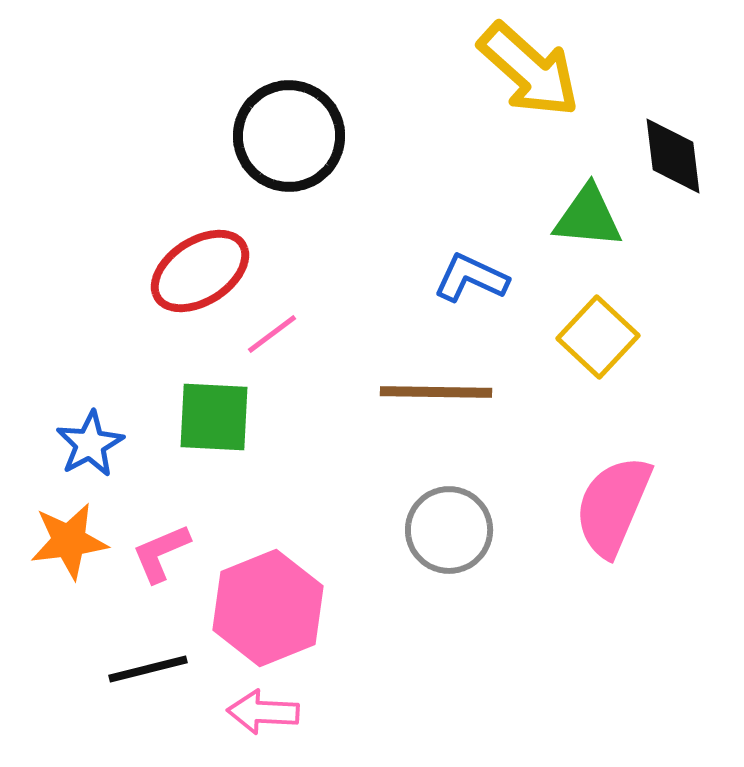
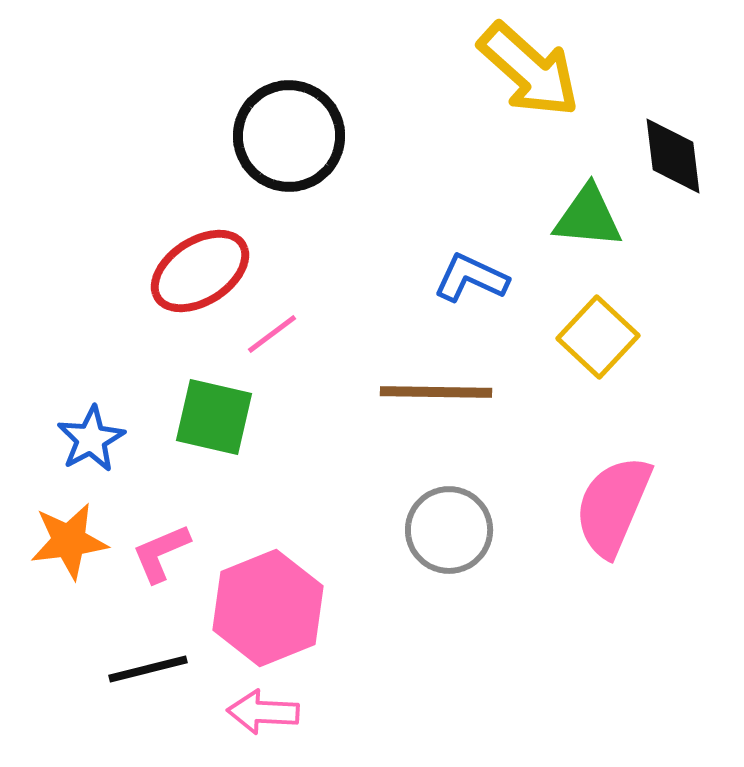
green square: rotated 10 degrees clockwise
blue star: moved 1 px right, 5 px up
